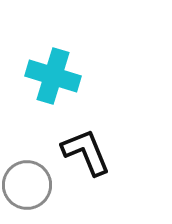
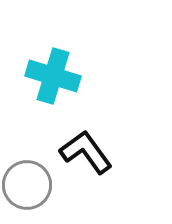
black L-shape: rotated 14 degrees counterclockwise
